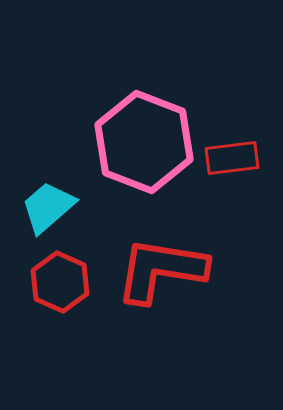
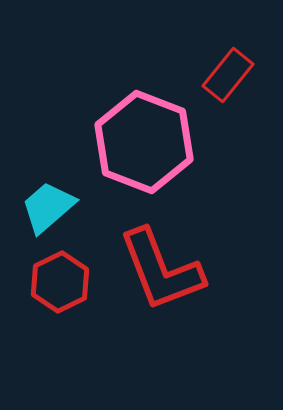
red rectangle: moved 4 px left, 83 px up; rotated 44 degrees counterclockwise
red L-shape: rotated 120 degrees counterclockwise
red hexagon: rotated 10 degrees clockwise
